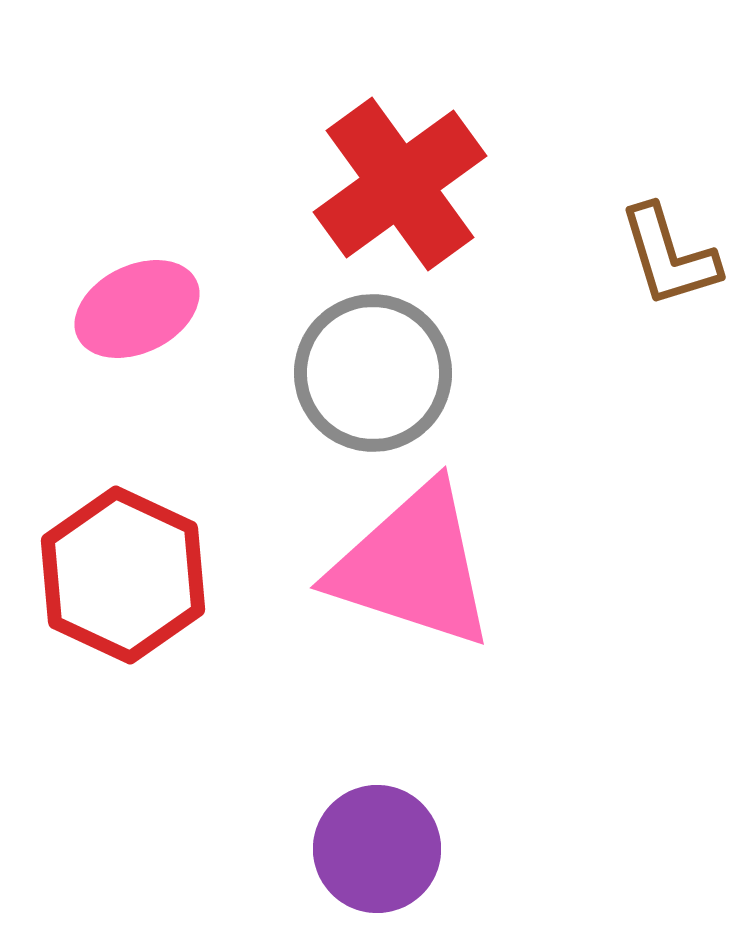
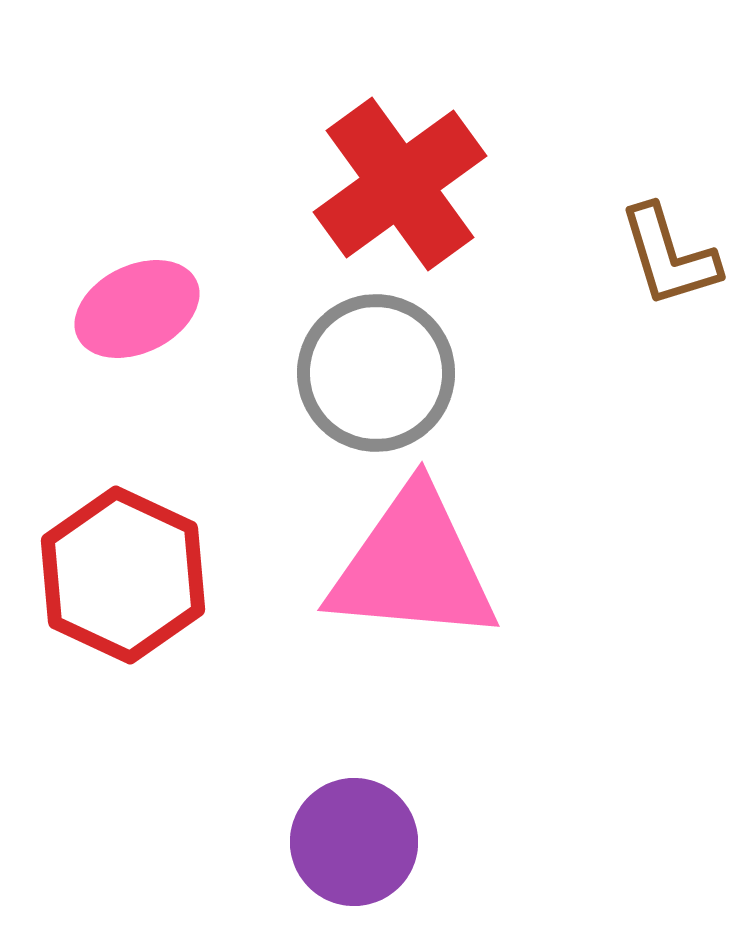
gray circle: moved 3 px right
pink triangle: rotated 13 degrees counterclockwise
purple circle: moved 23 px left, 7 px up
